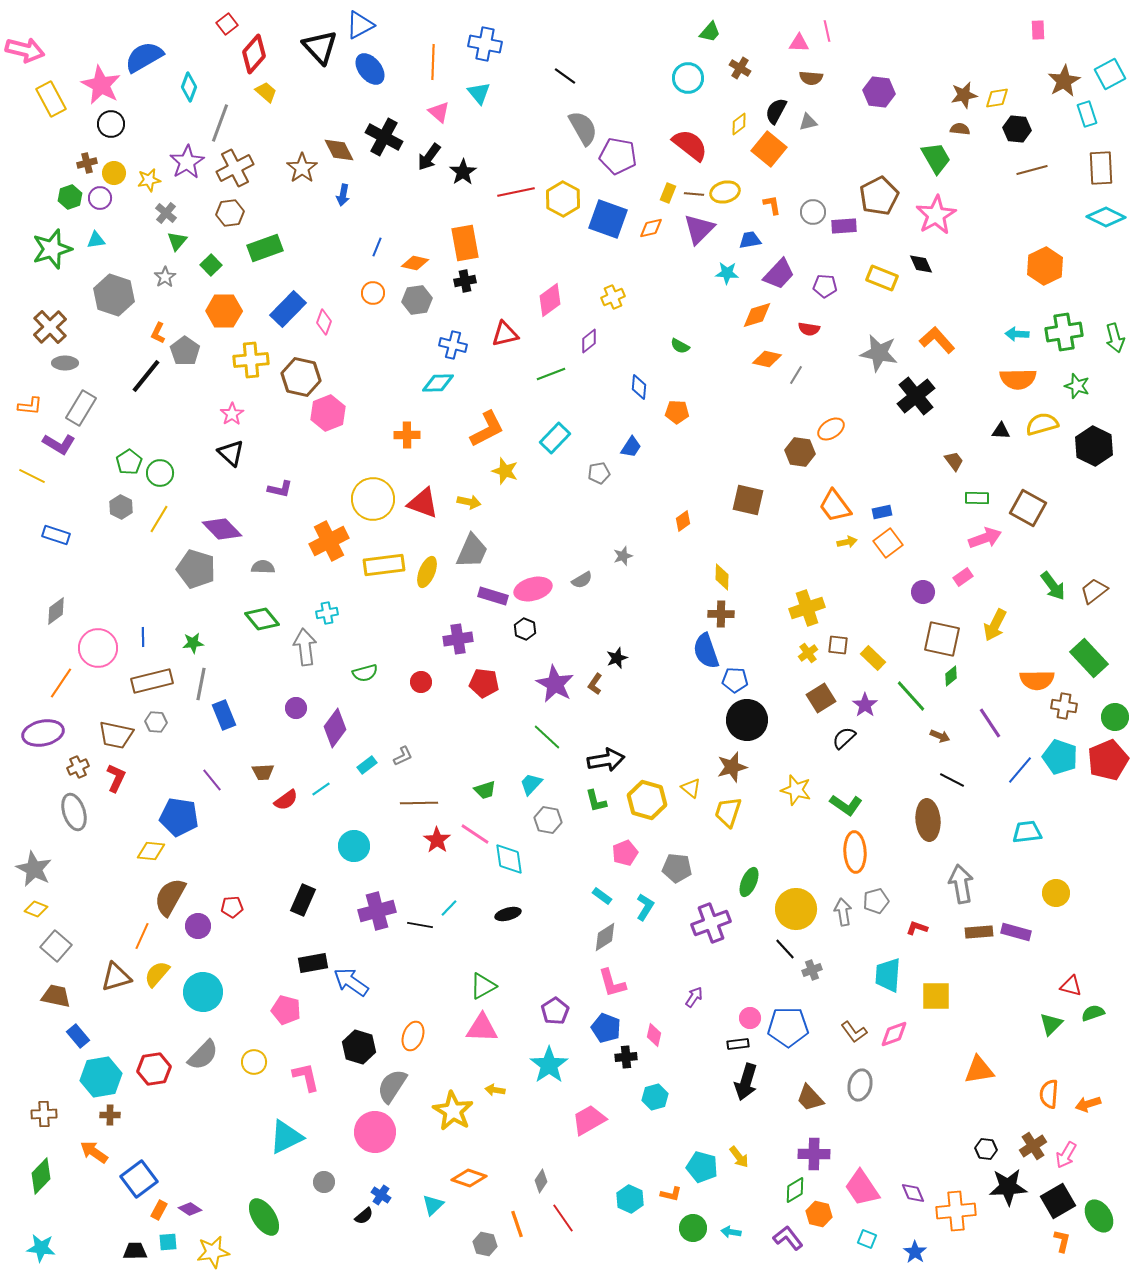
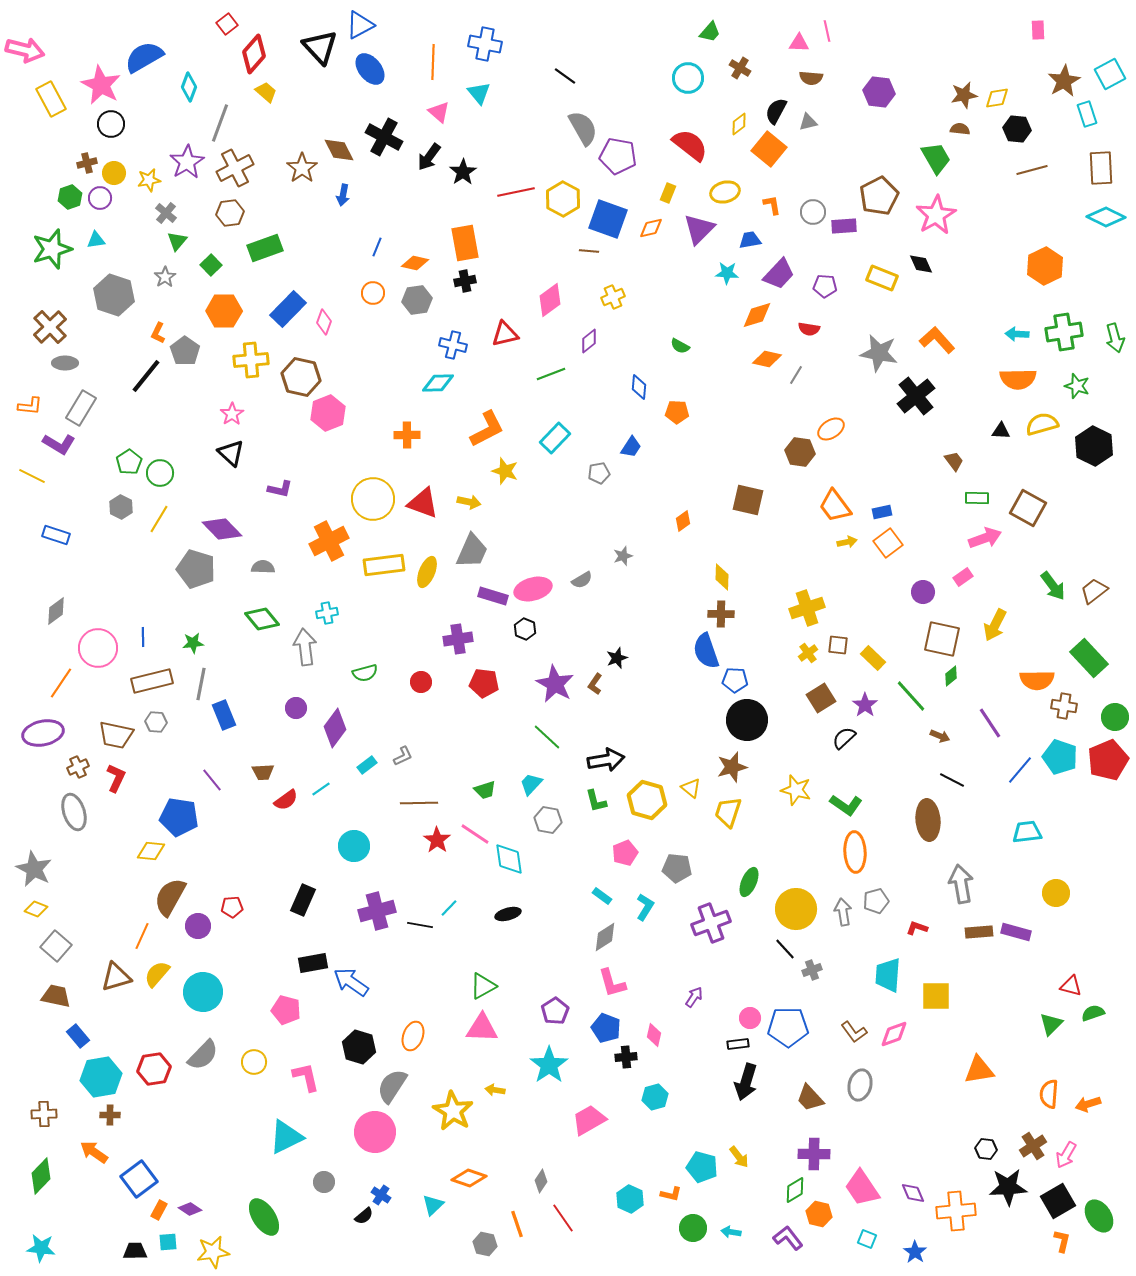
brown line at (694, 194): moved 105 px left, 57 px down
